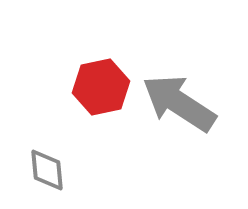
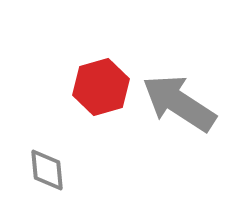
red hexagon: rotated 4 degrees counterclockwise
